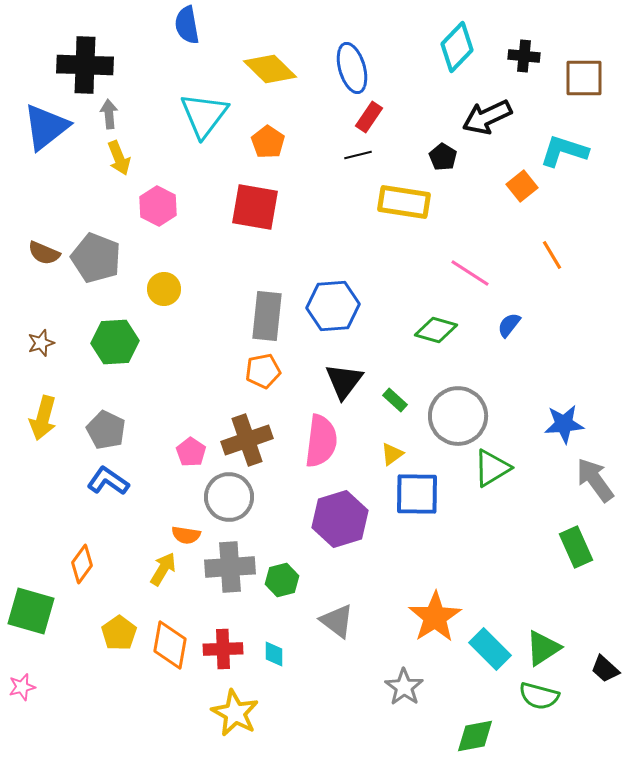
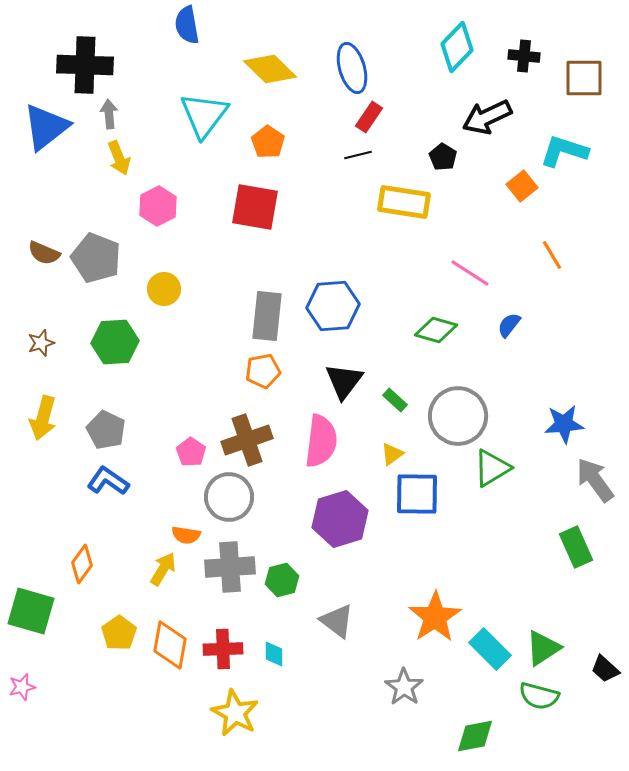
pink hexagon at (158, 206): rotated 6 degrees clockwise
